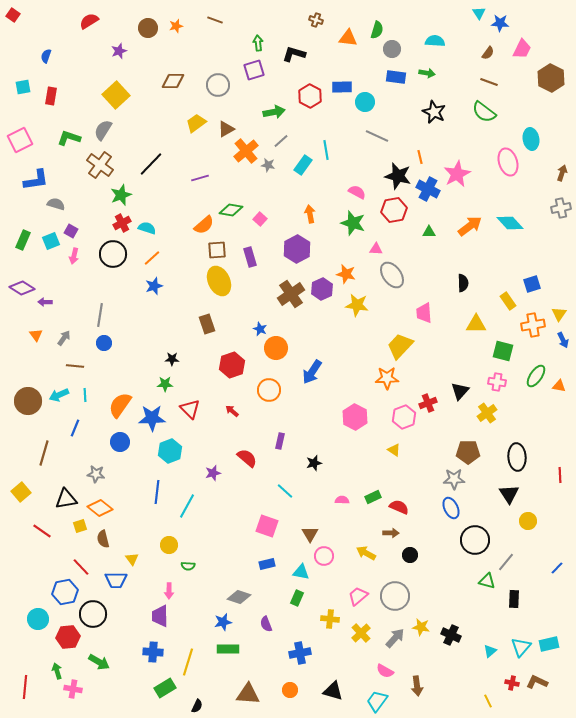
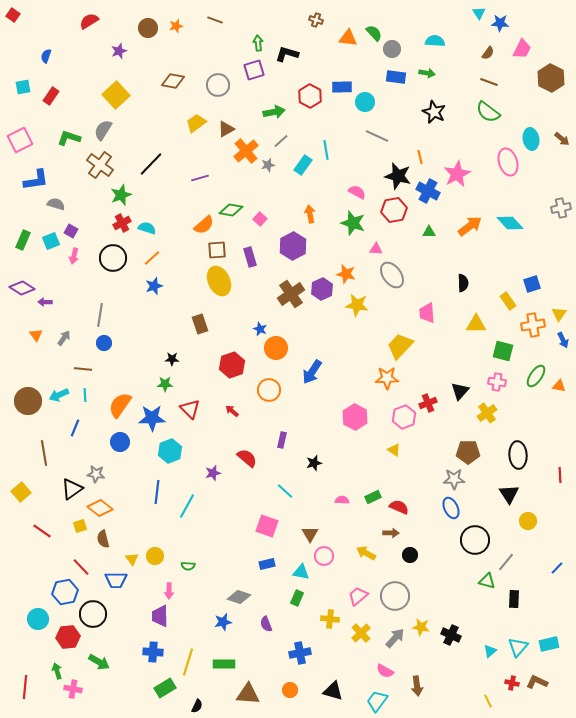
green semicircle at (377, 30): moved 3 px left, 3 px down; rotated 60 degrees counterclockwise
black L-shape at (294, 54): moved 7 px left
brown diamond at (173, 81): rotated 10 degrees clockwise
red rectangle at (51, 96): rotated 24 degrees clockwise
green semicircle at (484, 112): moved 4 px right
gray star at (268, 165): rotated 24 degrees counterclockwise
brown arrow at (562, 173): moved 34 px up; rotated 112 degrees clockwise
blue cross at (428, 189): moved 2 px down
purple hexagon at (297, 249): moved 4 px left, 3 px up
black circle at (113, 254): moved 4 px down
pink trapezoid at (424, 313): moved 3 px right
brown rectangle at (207, 324): moved 7 px left
brown line at (75, 366): moved 8 px right, 3 px down
purple rectangle at (280, 441): moved 2 px right, 1 px up
brown line at (44, 453): rotated 25 degrees counterclockwise
black ellipse at (517, 457): moved 1 px right, 2 px up
black triangle at (66, 499): moved 6 px right, 10 px up; rotated 25 degrees counterclockwise
yellow circle at (169, 545): moved 14 px left, 11 px down
cyan triangle at (521, 647): moved 3 px left
green rectangle at (228, 649): moved 4 px left, 15 px down
